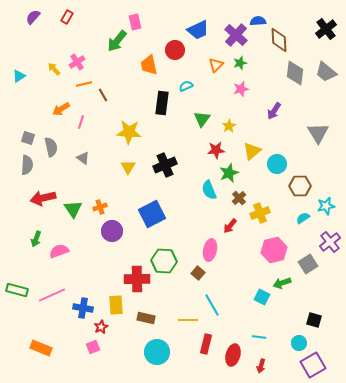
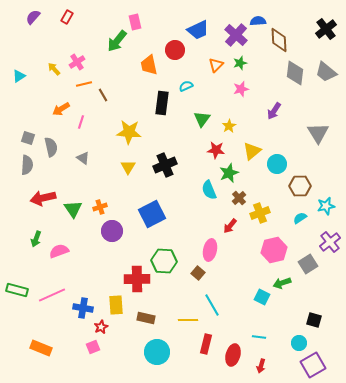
red star at (216, 150): rotated 12 degrees clockwise
cyan semicircle at (303, 218): moved 3 px left
